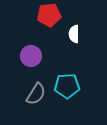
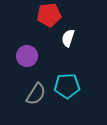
white semicircle: moved 6 px left, 4 px down; rotated 18 degrees clockwise
purple circle: moved 4 px left
